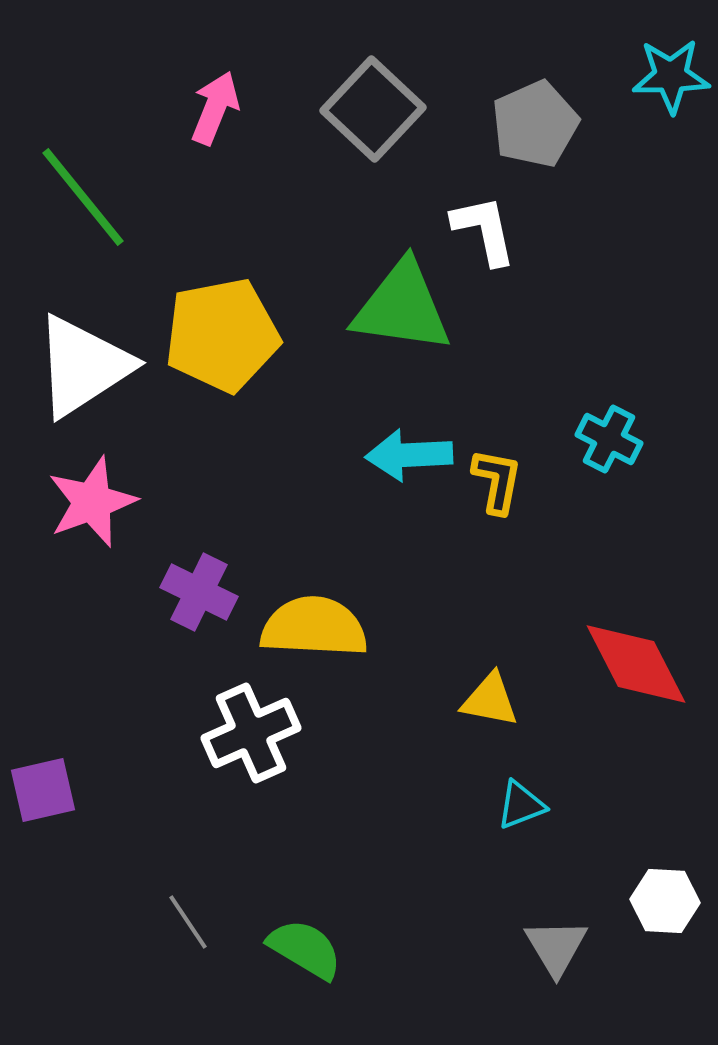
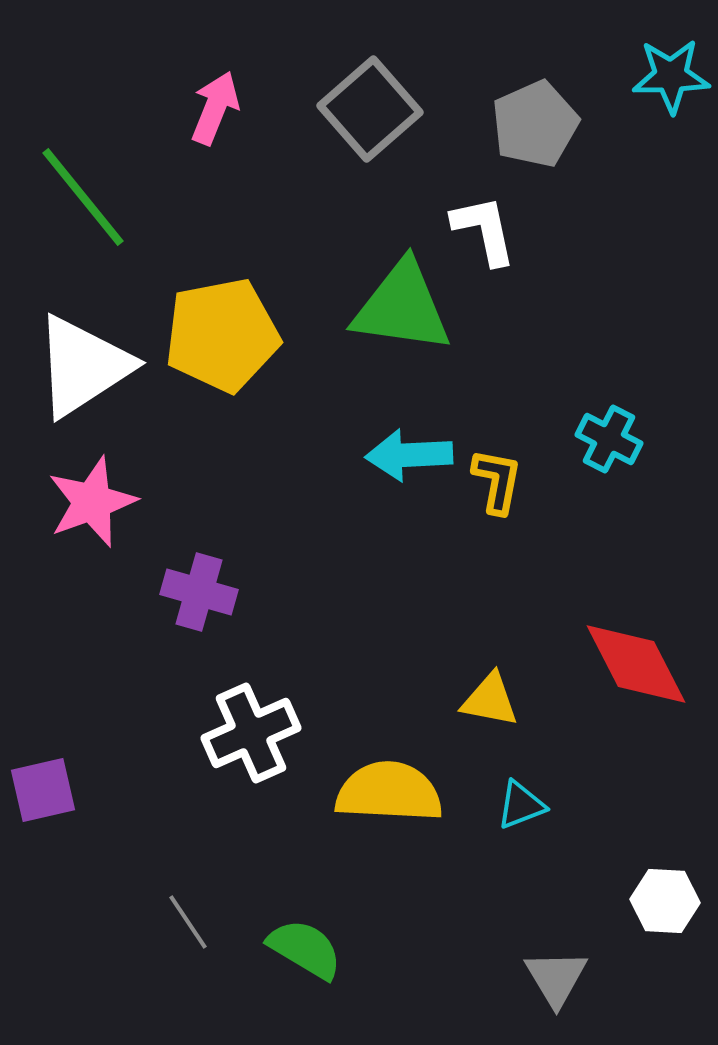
gray square: moved 3 px left; rotated 6 degrees clockwise
purple cross: rotated 10 degrees counterclockwise
yellow semicircle: moved 75 px right, 165 px down
gray triangle: moved 31 px down
